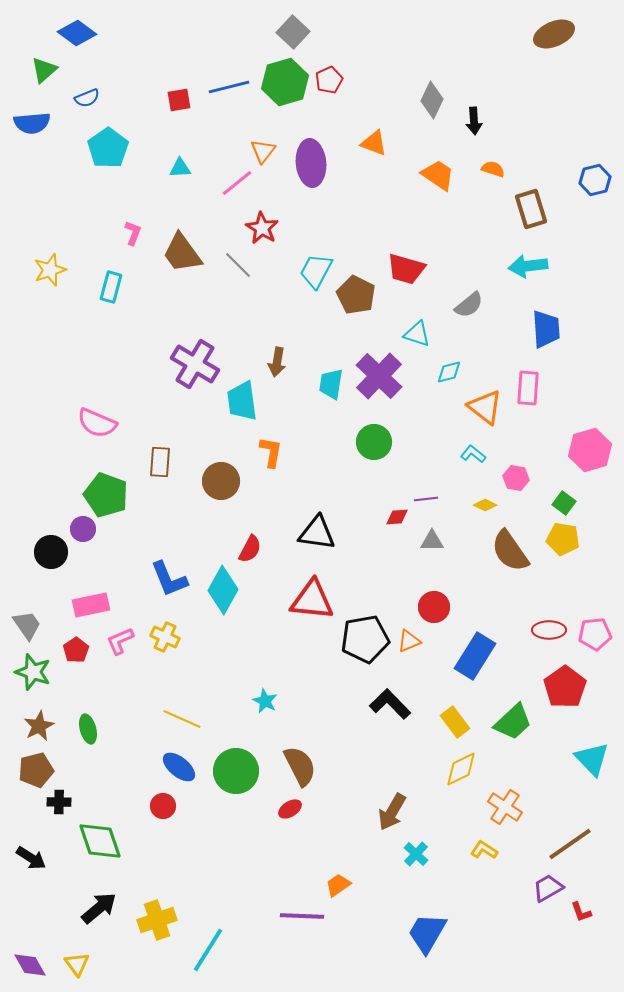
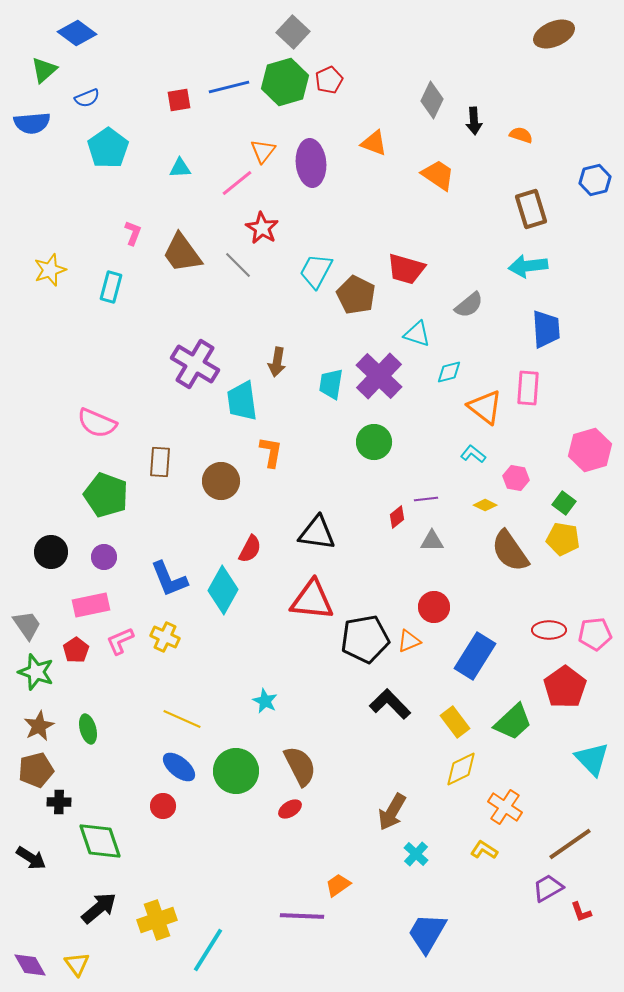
orange semicircle at (493, 169): moved 28 px right, 34 px up
red diamond at (397, 517): rotated 35 degrees counterclockwise
purple circle at (83, 529): moved 21 px right, 28 px down
green star at (33, 672): moved 3 px right
